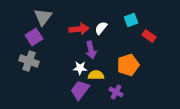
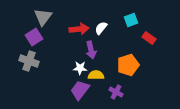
red rectangle: moved 2 px down
